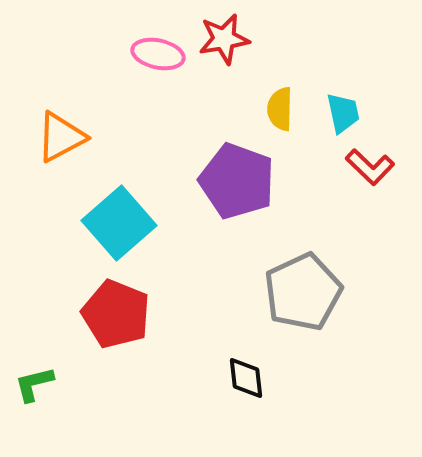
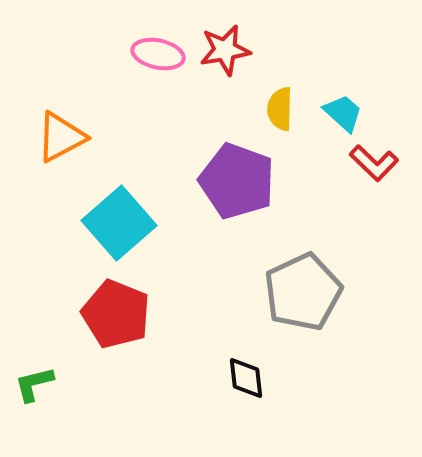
red star: moved 1 px right, 11 px down
cyan trapezoid: rotated 36 degrees counterclockwise
red L-shape: moved 4 px right, 4 px up
